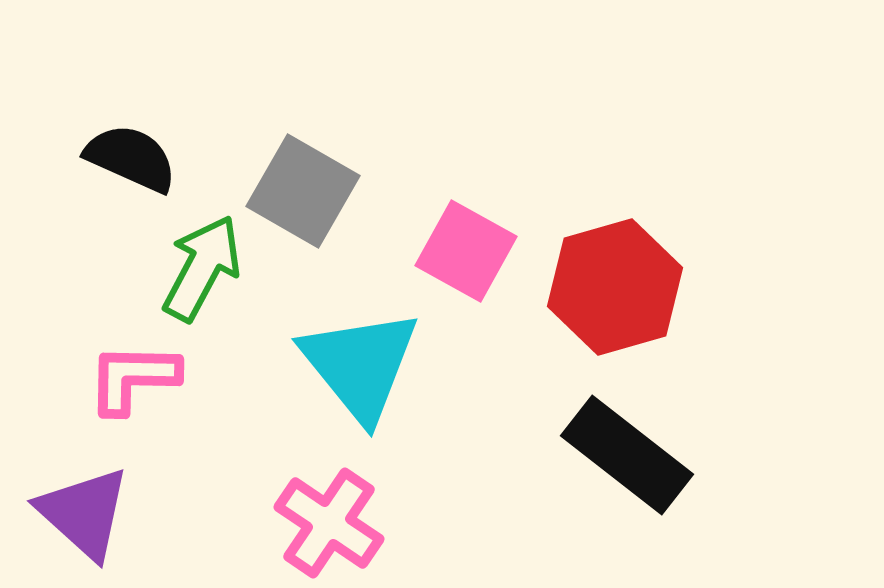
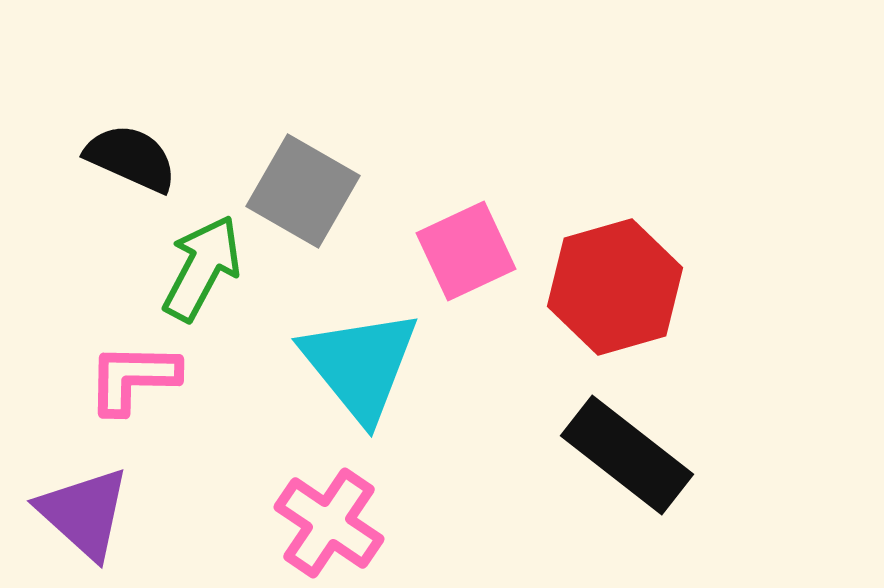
pink square: rotated 36 degrees clockwise
